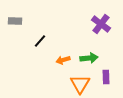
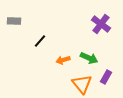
gray rectangle: moved 1 px left
green arrow: rotated 30 degrees clockwise
purple rectangle: rotated 32 degrees clockwise
orange triangle: moved 2 px right; rotated 10 degrees counterclockwise
